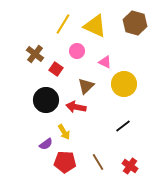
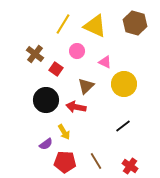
brown line: moved 2 px left, 1 px up
